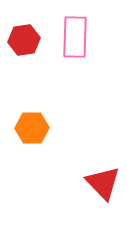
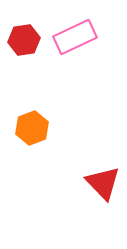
pink rectangle: rotated 63 degrees clockwise
orange hexagon: rotated 20 degrees counterclockwise
